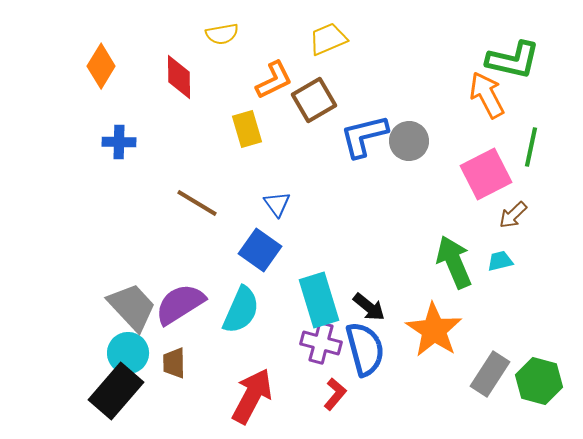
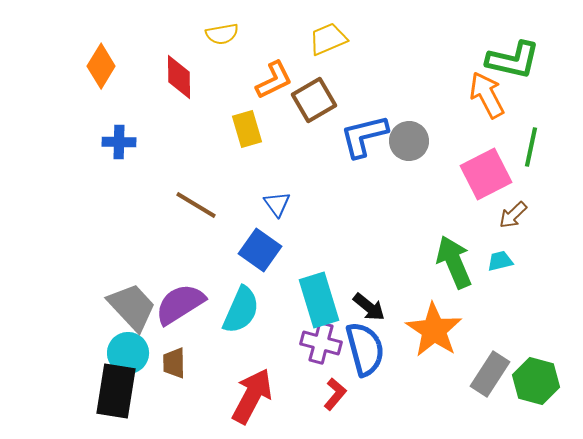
brown line: moved 1 px left, 2 px down
green hexagon: moved 3 px left
black rectangle: rotated 32 degrees counterclockwise
